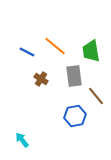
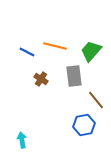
orange line: rotated 25 degrees counterclockwise
green trapezoid: rotated 50 degrees clockwise
brown line: moved 4 px down
blue hexagon: moved 9 px right, 9 px down
cyan arrow: rotated 28 degrees clockwise
